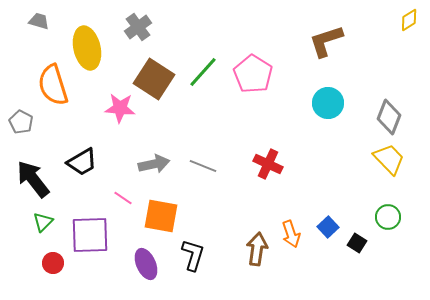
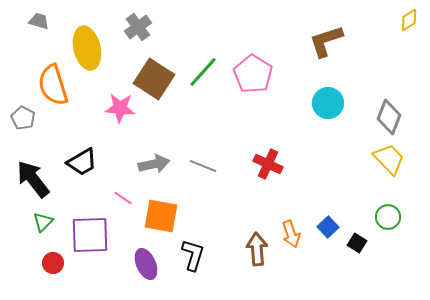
gray pentagon: moved 2 px right, 4 px up
brown arrow: rotated 12 degrees counterclockwise
